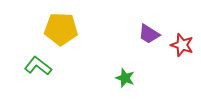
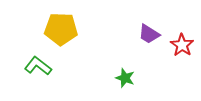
red star: rotated 15 degrees clockwise
